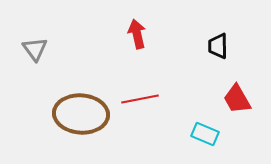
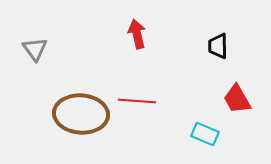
red line: moved 3 px left, 2 px down; rotated 15 degrees clockwise
